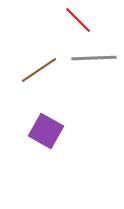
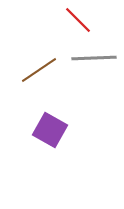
purple square: moved 4 px right, 1 px up
